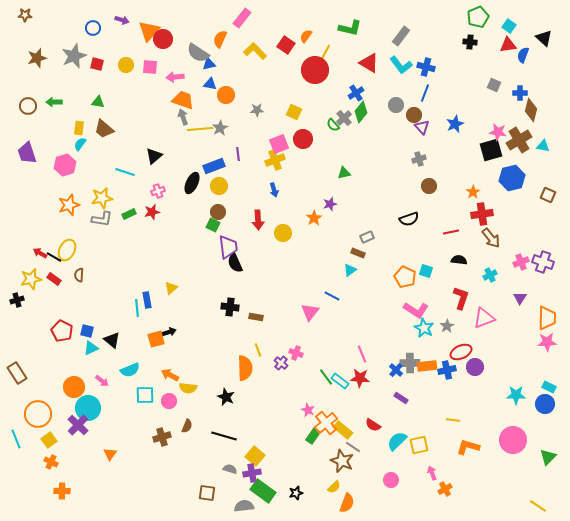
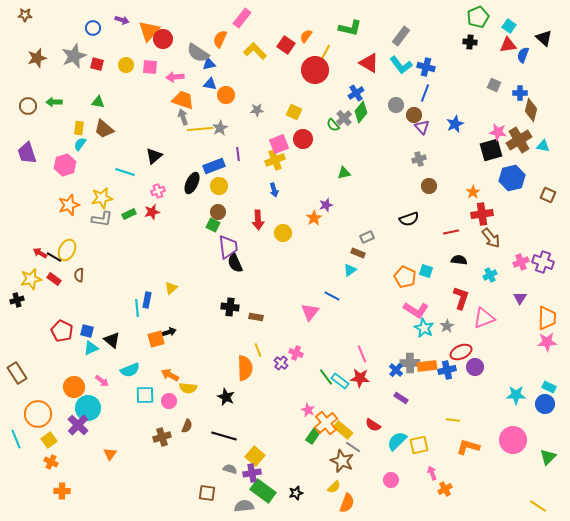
purple star at (330, 204): moved 4 px left, 1 px down
blue rectangle at (147, 300): rotated 21 degrees clockwise
